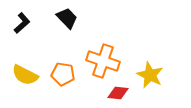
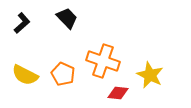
orange pentagon: rotated 15 degrees clockwise
